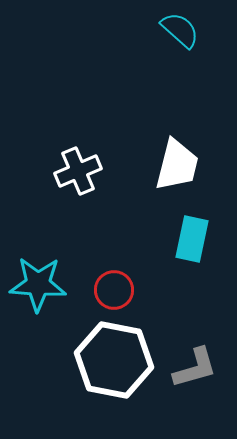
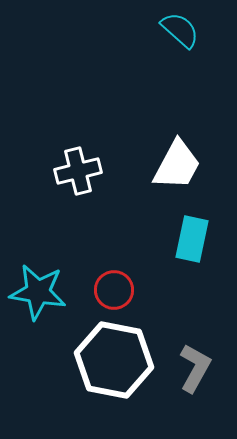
white trapezoid: rotated 14 degrees clockwise
white cross: rotated 9 degrees clockwise
cyan star: moved 8 px down; rotated 6 degrees clockwise
gray L-shape: rotated 45 degrees counterclockwise
